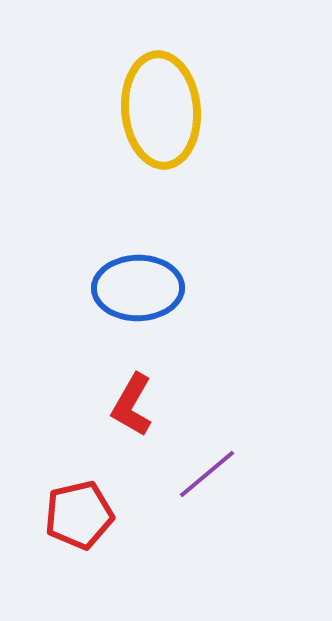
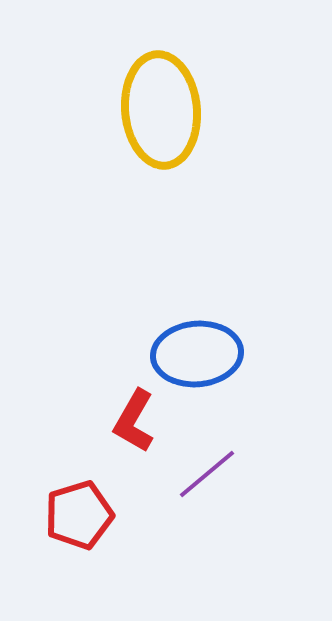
blue ellipse: moved 59 px right, 66 px down; rotated 4 degrees counterclockwise
red L-shape: moved 2 px right, 16 px down
red pentagon: rotated 4 degrees counterclockwise
